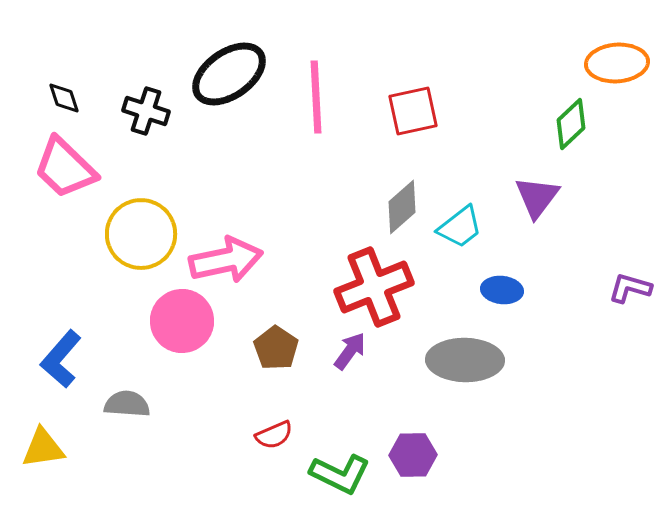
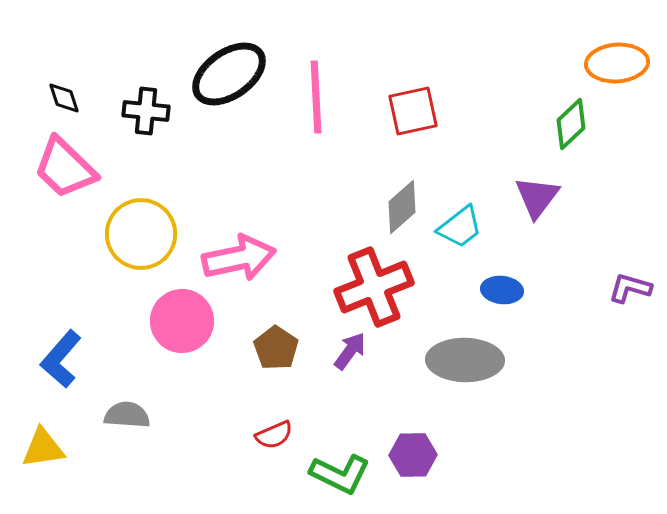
black cross: rotated 12 degrees counterclockwise
pink arrow: moved 13 px right, 2 px up
gray semicircle: moved 11 px down
